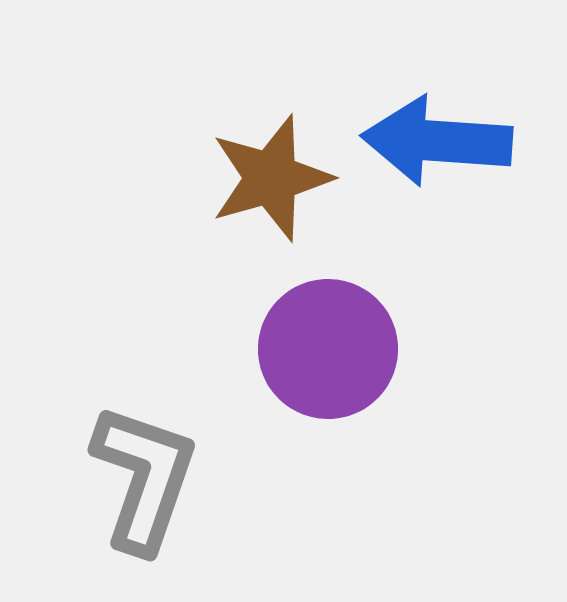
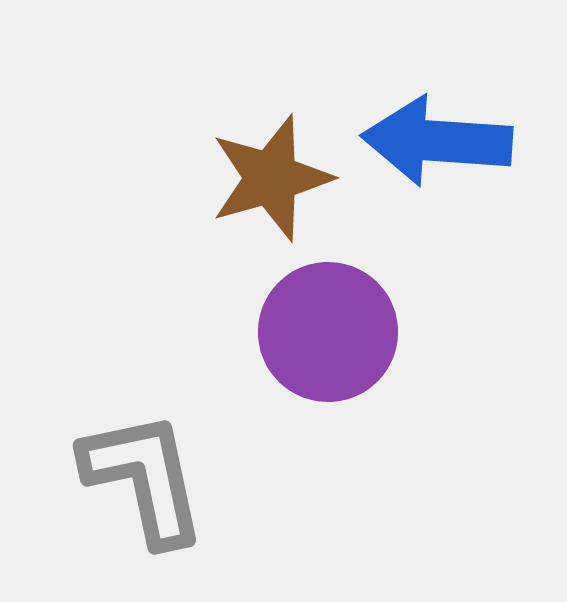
purple circle: moved 17 px up
gray L-shape: rotated 31 degrees counterclockwise
